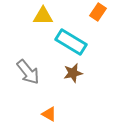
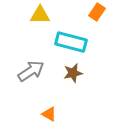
orange rectangle: moved 1 px left
yellow triangle: moved 3 px left, 1 px up
cyan rectangle: rotated 16 degrees counterclockwise
gray arrow: moved 3 px right, 1 px up; rotated 84 degrees counterclockwise
